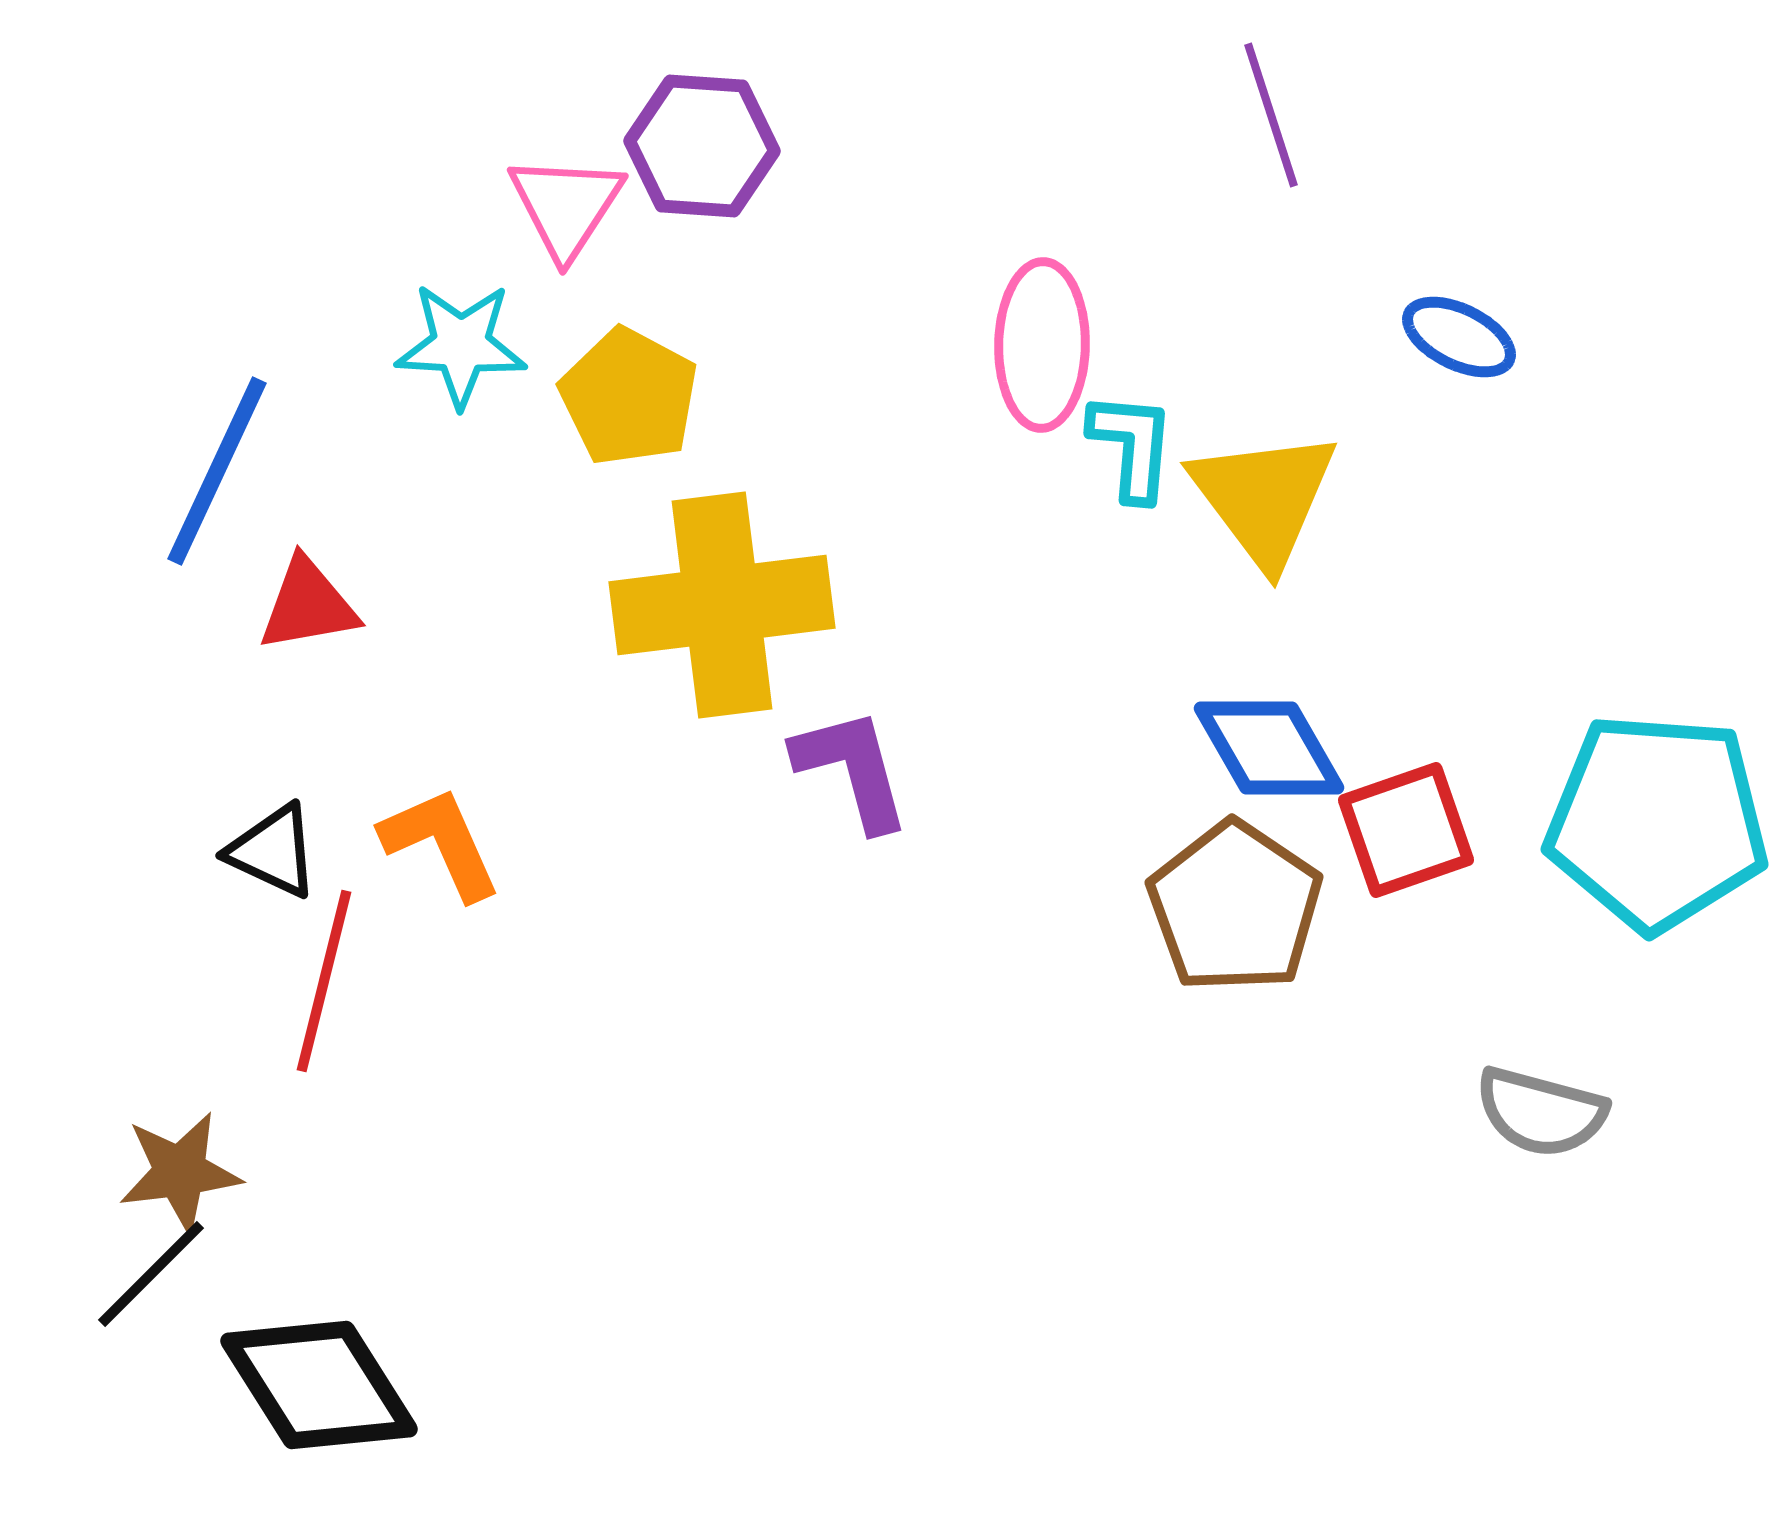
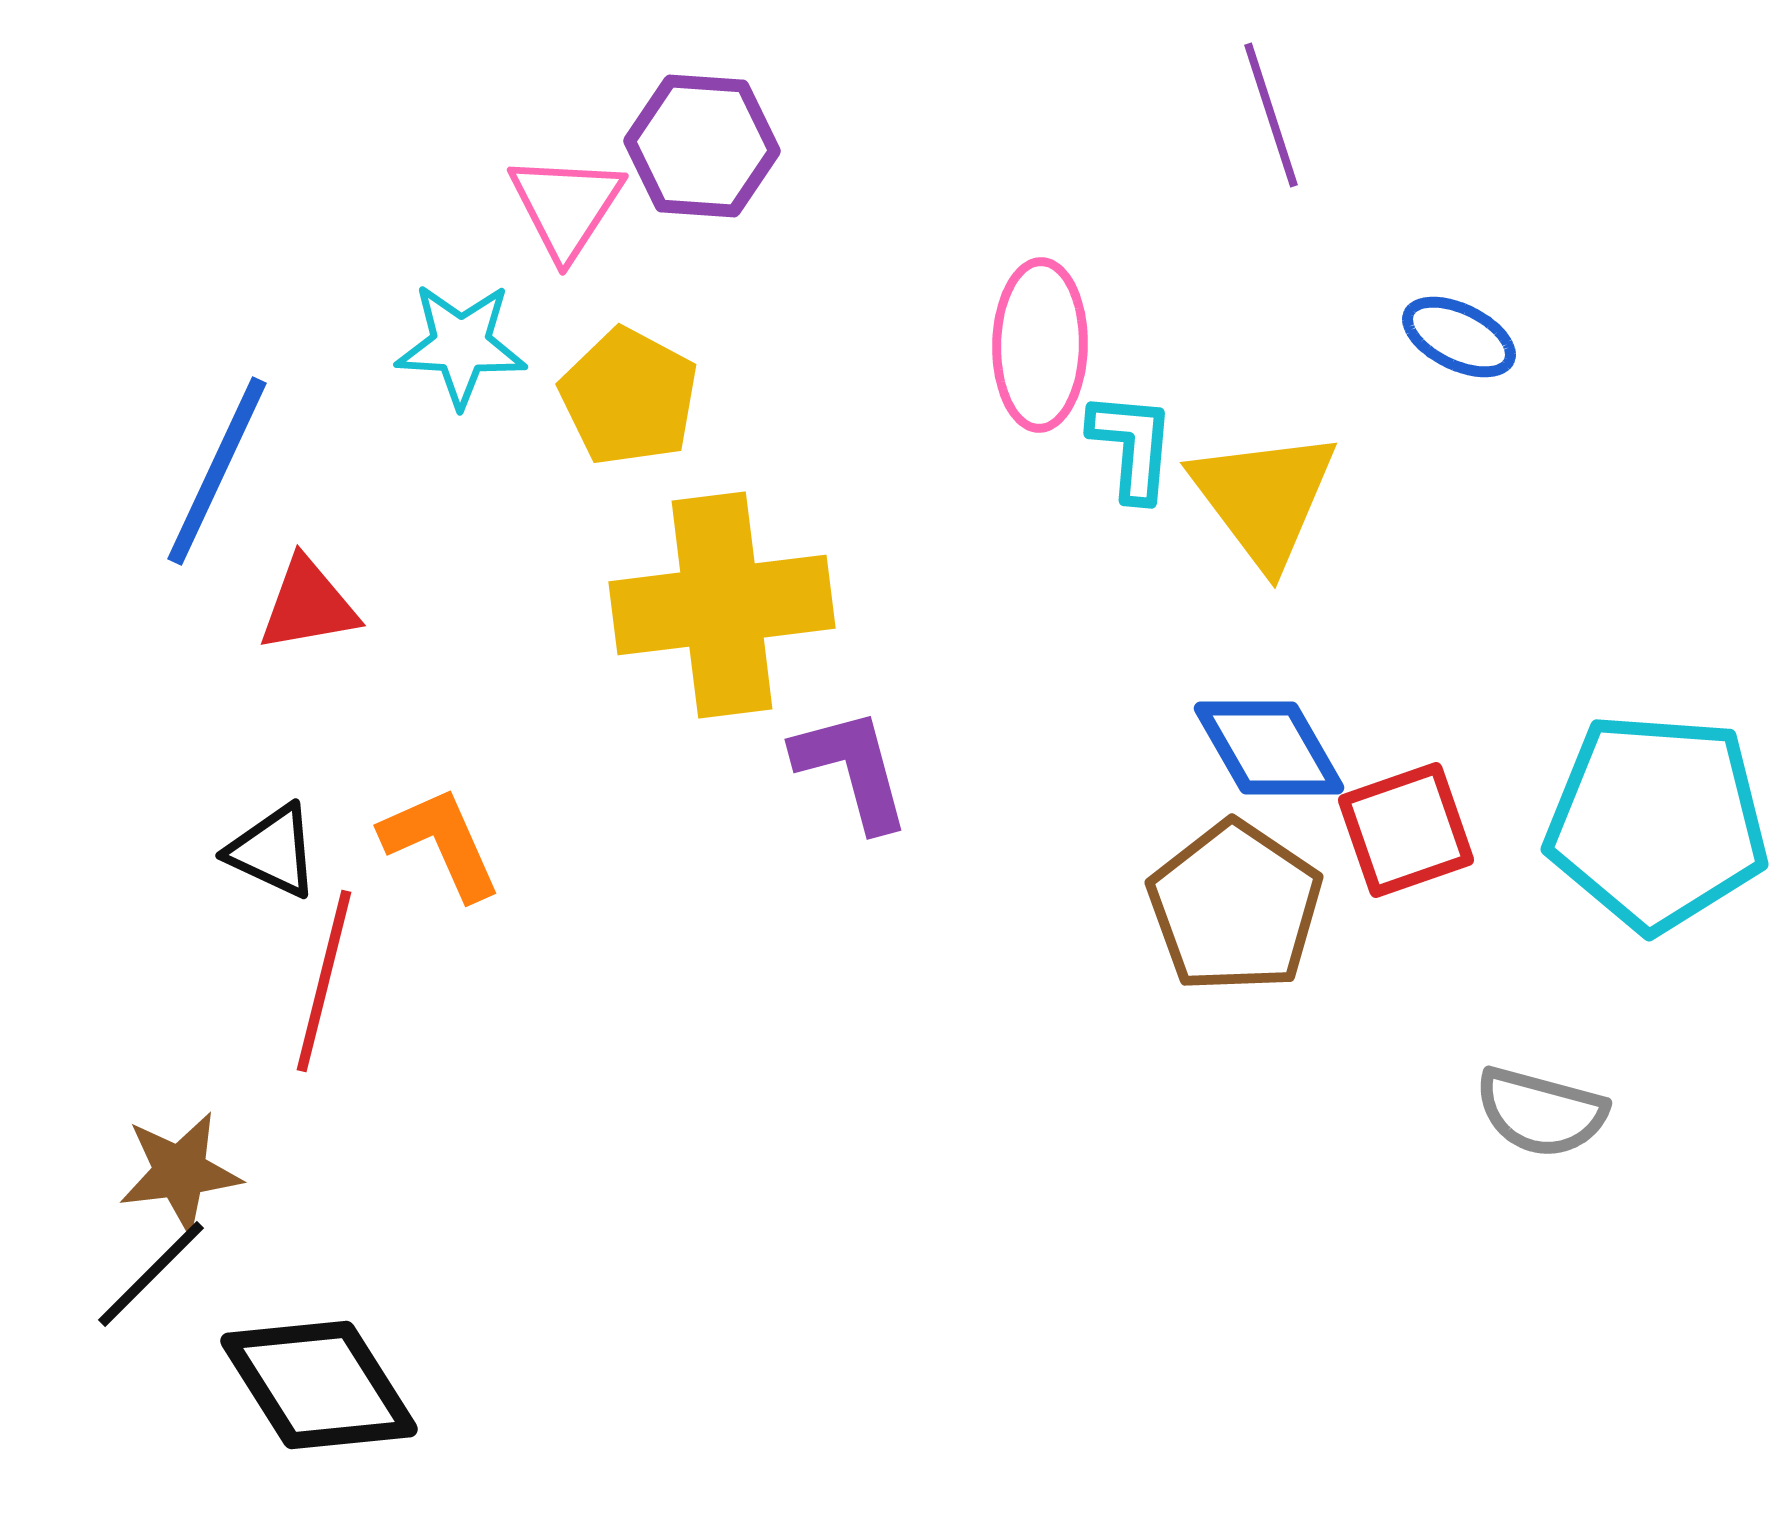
pink ellipse: moved 2 px left
